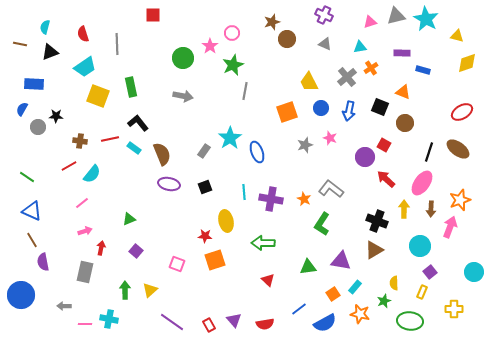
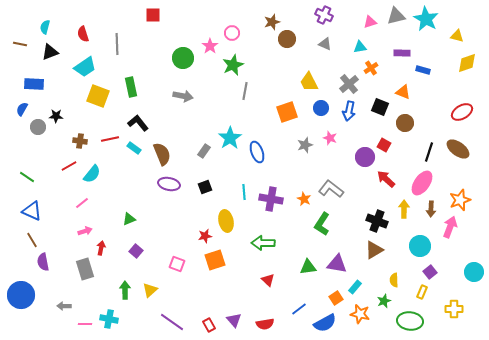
gray cross at (347, 77): moved 2 px right, 7 px down
red star at (205, 236): rotated 16 degrees counterclockwise
purple triangle at (341, 261): moved 4 px left, 3 px down
gray rectangle at (85, 272): moved 3 px up; rotated 30 degrees counterclockwise
yellow semicircle at (394, 283): moved 3 px up
orange square at (333, 294): moved 3 px right, 4 px down
